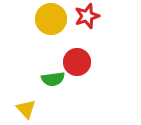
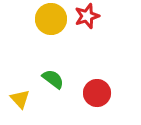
red circle: moved 20 px right, 31 px down
green semicircle: rotated 135 degrees counterclockwise
yellow triangle: moved 6 px left, 10 px up
